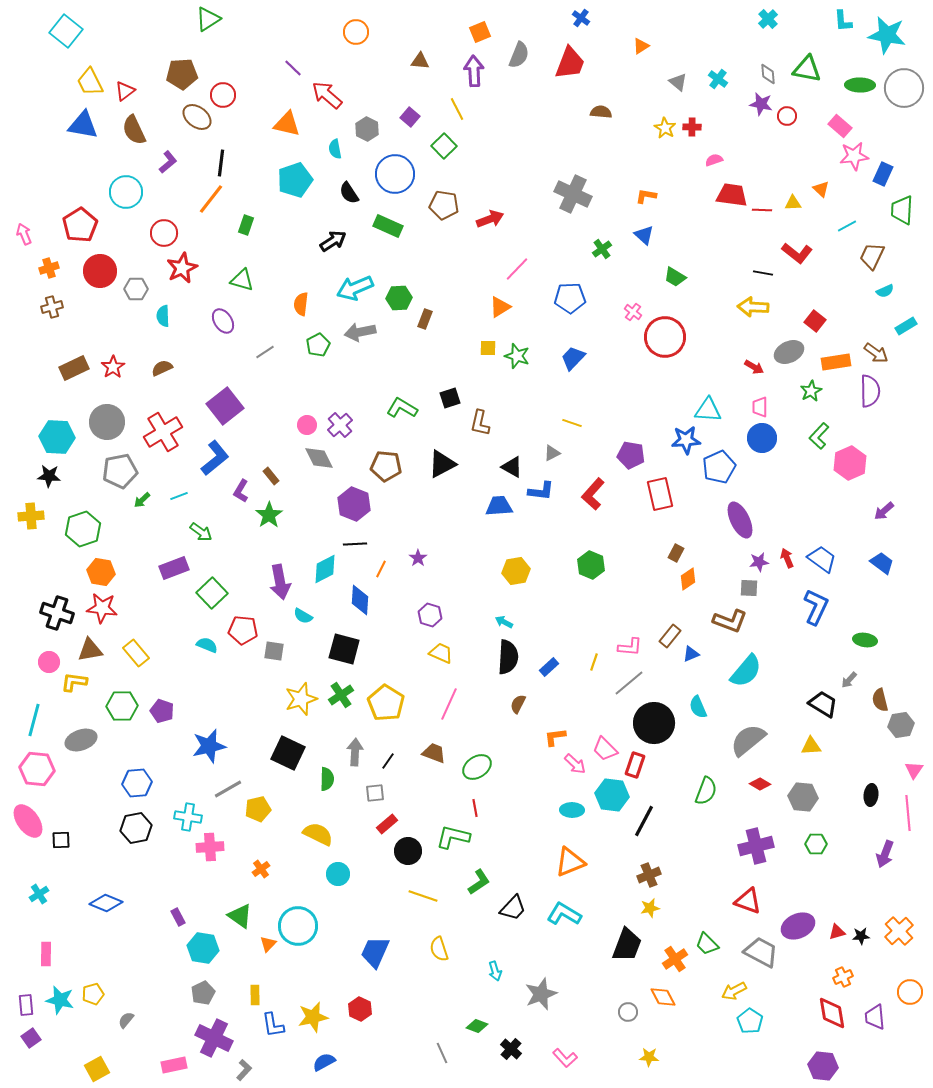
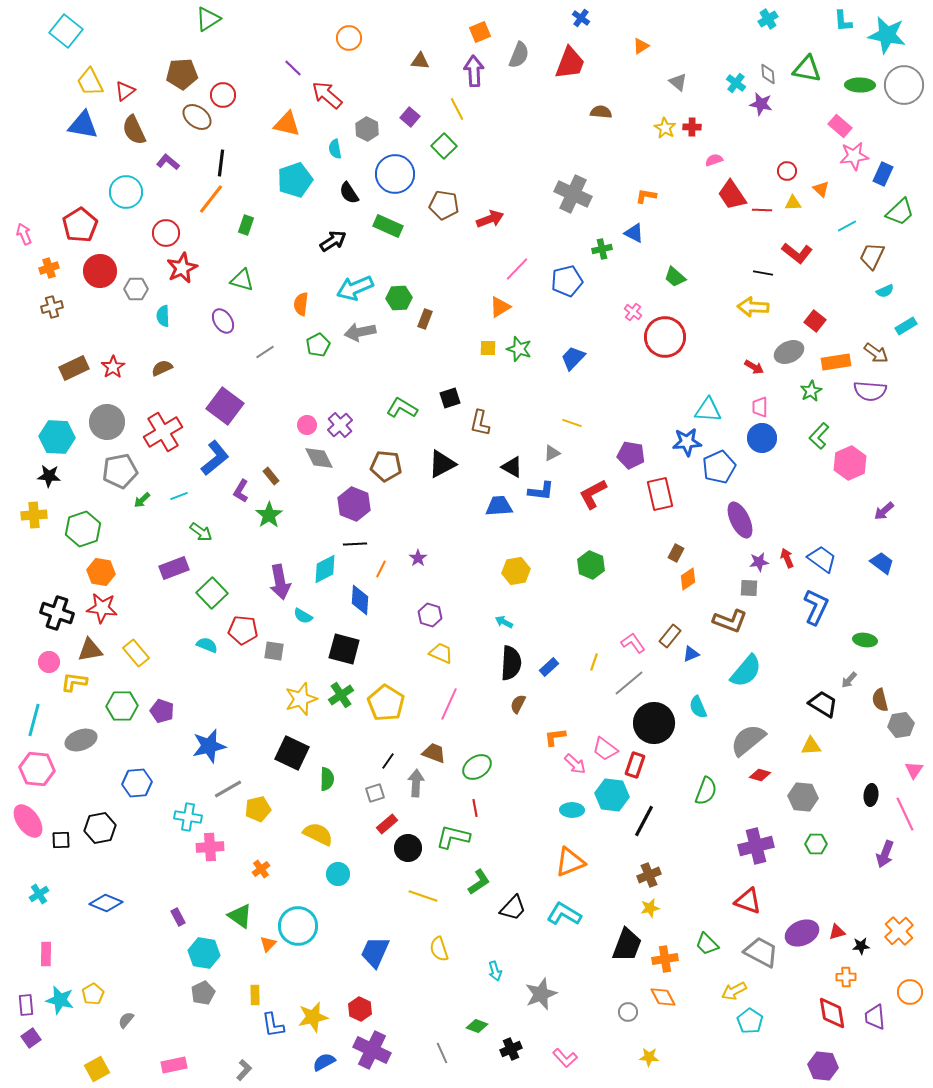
cyan cross at (768, 19): rotated 12 degrees clockwise
orange circle at (356, 32): moved 7 px left, 6 px down
cyan cross at (718, 79): moved 18 px right, 4 px down
gray circle at (904, 88): moved 3 px up
red circle at (787, 116): moved 55 px down
purple L-shape at (168, 162): rotated 100 degrees counterclockwise
red trapezoid at (732, 195): rotated 132 degrees counterclockwise
green trapezoid at (902, 210): moved 2 px left, 2 px down; rotated 136 degrees counterclockwise
red circle at (164, 233): moved 2 px right
blue triangle at (644, 235): moved 10 px left, 2 px up; rotated 15 degrees counterclockwise
green cross at (602, 249): rotated 24 degrees clockwise
green trapezoid at (675, 277): rotated 10 degrees clockwise
blue pentagon at (570, 298): moved 3 px left, 17 px up; rotated 12 degrees counterclockwise
green star at (517, 356): moved 2 px right, 7 px up
purple semicircle at (870, 391): rotated 96 degrees clockwise
purple square at (225, 406): rotated 15 degrees counterclockwise
blue star at (686, 440): moved 1 px right, 2 px down
red L-shape at (593, 494): rotated 20 degrees clockwise
yellow cross at (31, 516): moved 3 px right, 1 px up
pink L-shape at (630, 647): moved 3 px right, 4 px up; rotated 130 degrees counterclockwise
black semicircle at (508, 657): moved 3 px right, 6 px down
pink trapezoid at (605, 749): rotated 8 degrees counterclockwise
gray arrow at (355, 752): moved 61 px right, 31 px down
black square at (288, 753): moved 4 px right
red diamond at (760, 784): moved 9 px up; rotated 15 degrees counterclockwise
gray square at (375, 793): rotated 12 degrees counterclockwise
pink line at (908, 813): moved 3 px left, 1 px down; rotated 20 degrees counterclockwise
black hexagon at (136, 828): moved 36 px left
black circle at (408, 851): moved 3 px up
purple ellipse at (798, 926): moved 4 px right, 7 px down
black star at (861, 936): moved 10 px down
cyan hexagon at (203, 948): moved 1 px right, 5 px down
orange cross at (675, 959): moved 10 px left; rotated 25 degrees clockwise
orange cross at (843, 977): moved 3 px right; rotated 24 degrees clockwise
yellow pentagon at (93, 994): rotated 15 degrees counterclockwise
purple cross at (214, 1038): moved 158 px right, 12 px down
black cross at (511, 1049): rotated 25 degrees clockwise
